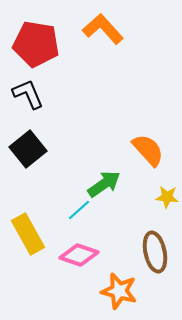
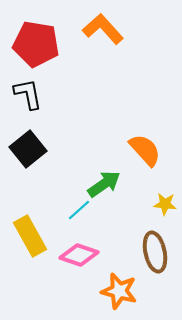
black L-shape: rotated 12 degrees clockwise
orange semicircle: moved 3 px left
yellow star: moved 2 px left, 7 px down
yellow rectangle: moved 2 px right, 2 px down
